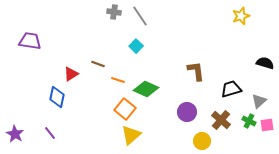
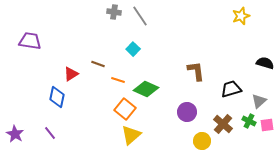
cyan square: moved 3 px left, 3 px down
brown cross: moved 2 px right, 4 px down
